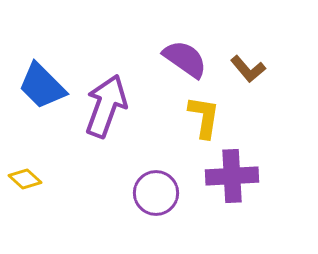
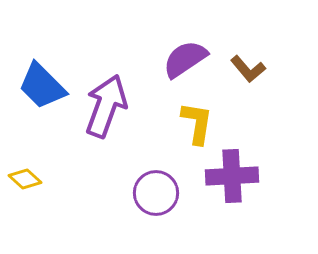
purple semicircle: rotated 69 degrees counterclockwise
yellow L-shape: moved 7 px left, 6 px down
